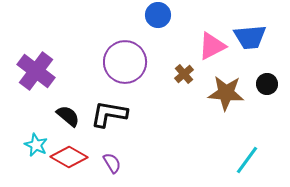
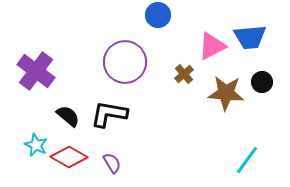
black circle: moved 5 px left, 2 px up
